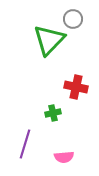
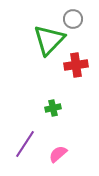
red cross: moved 22 px up; rotated 20 degrees counterclockwise
green cross: moved 5 px up
purple line: rotated 16 degrees clockwise
pink semicircle: moved 6 px left, 3 px up; rotated 144 degrees clockwise
